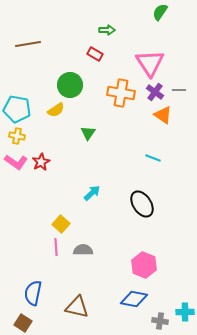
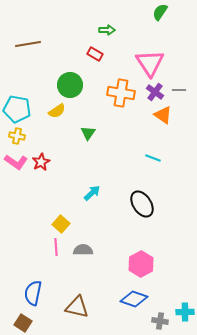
yellow semicircle: moved 1 px right, 1 px down
pink hexagon: moved 3 px left, 1 px up; rotated 10 degrees clockwise
blue diamond: rotated 8 degrees clockwise
